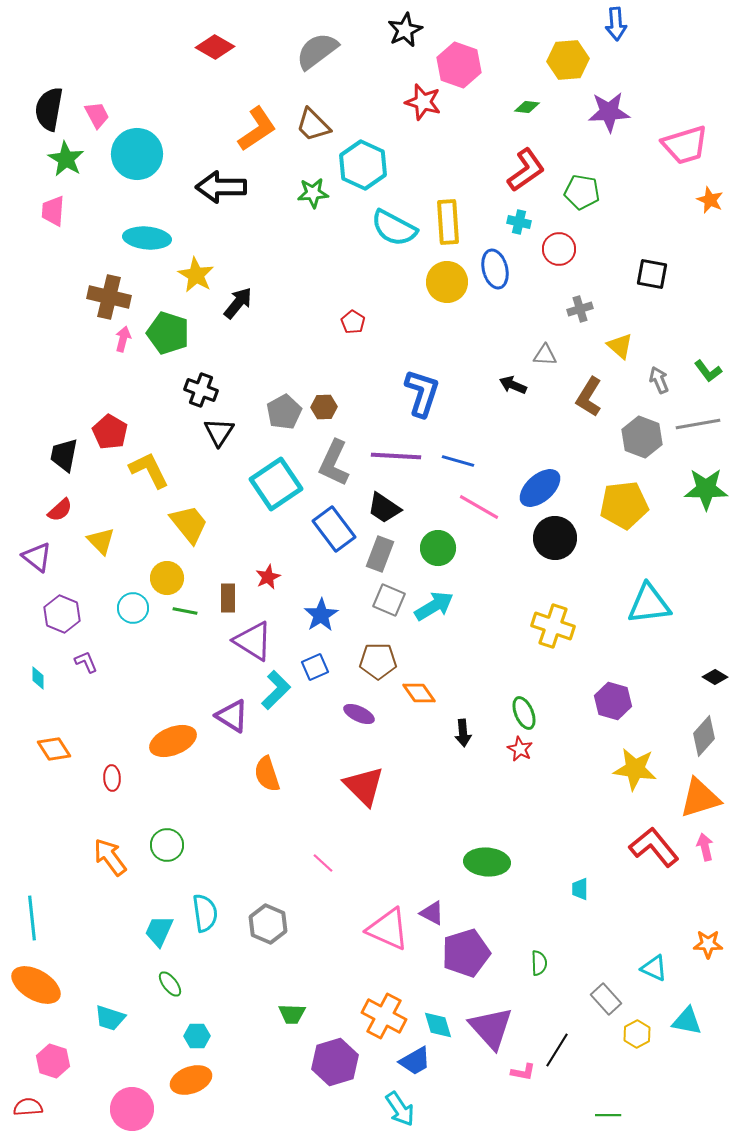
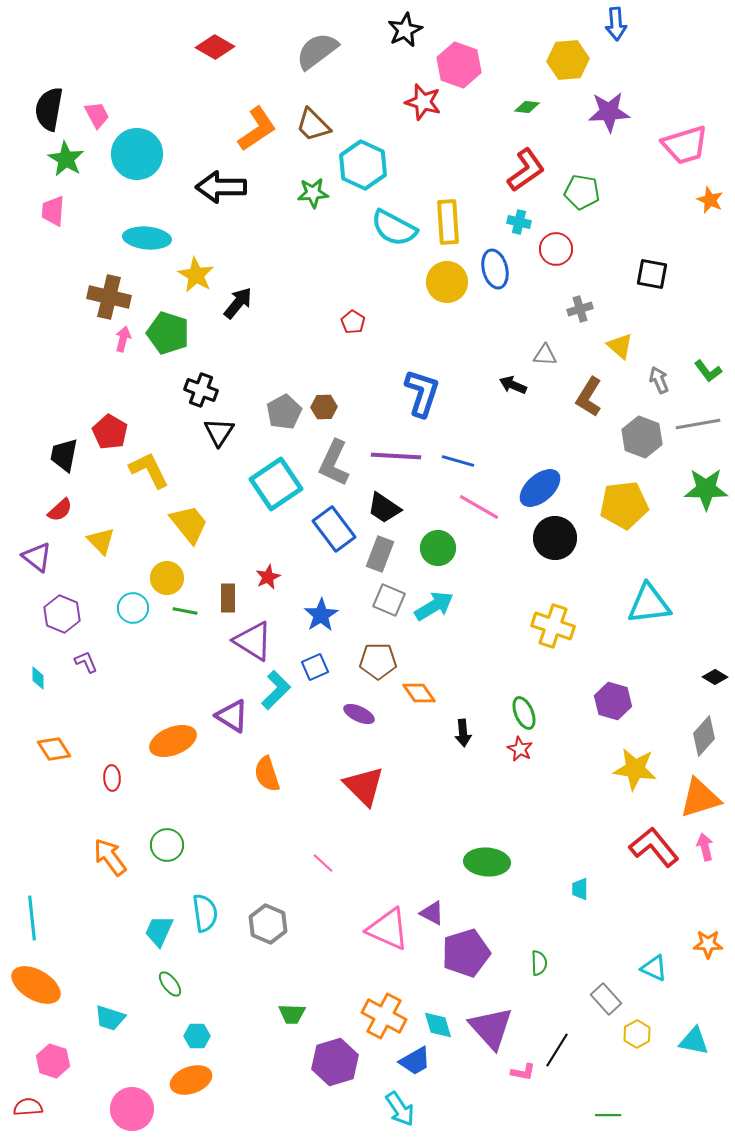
red circle at (559, 249): moved 3 px left
cyan triangle at (687, 1021): moved 7 px right, 20 px down
